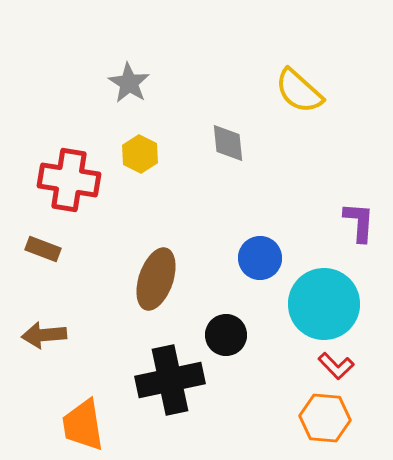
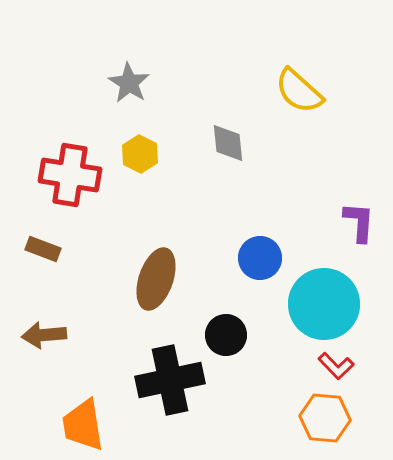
red cross: moved 1 px right, 5 px up
